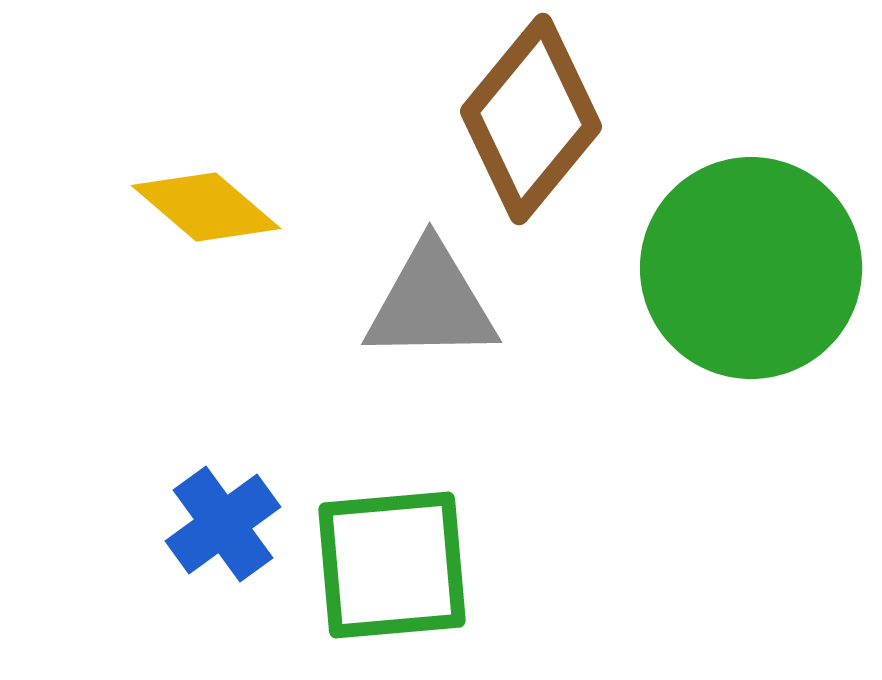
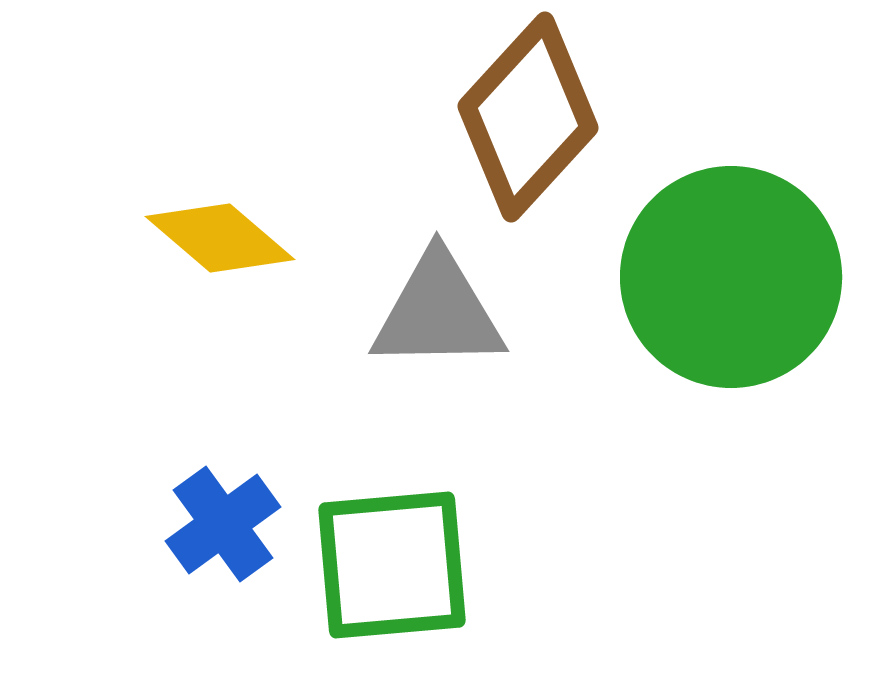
brown diamond: moved 3 px left, 2 px up; rotated 3 degrees clockwise
yellow diamond: moved 14 px right, 31 px down
green circle: moved 20 px left, 9 px down
gray triangle: moved 7 px right, 9 px down
